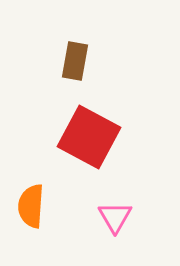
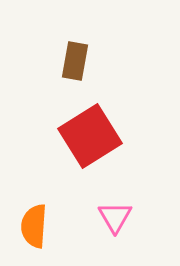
red square: moved 1 px right, 1 px up; rotated 30 degrees clockwise
orange semicircle: moved 3 px right, 20 px down
